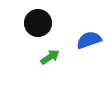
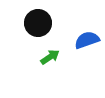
blue semicircle: moved 2 px left
